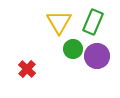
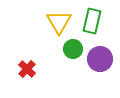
green rectangle: moved 1 px left, 1 px up; rotated 10 degrees counterclockwise
purple circle: moved 3 px right, 3 px down
